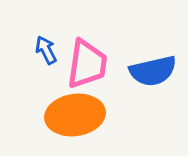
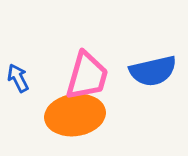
blue arrow: moved 28 px left, 28 px down
pink trapezoid: moved 12 px down; rotated 8 degrees clockwise
